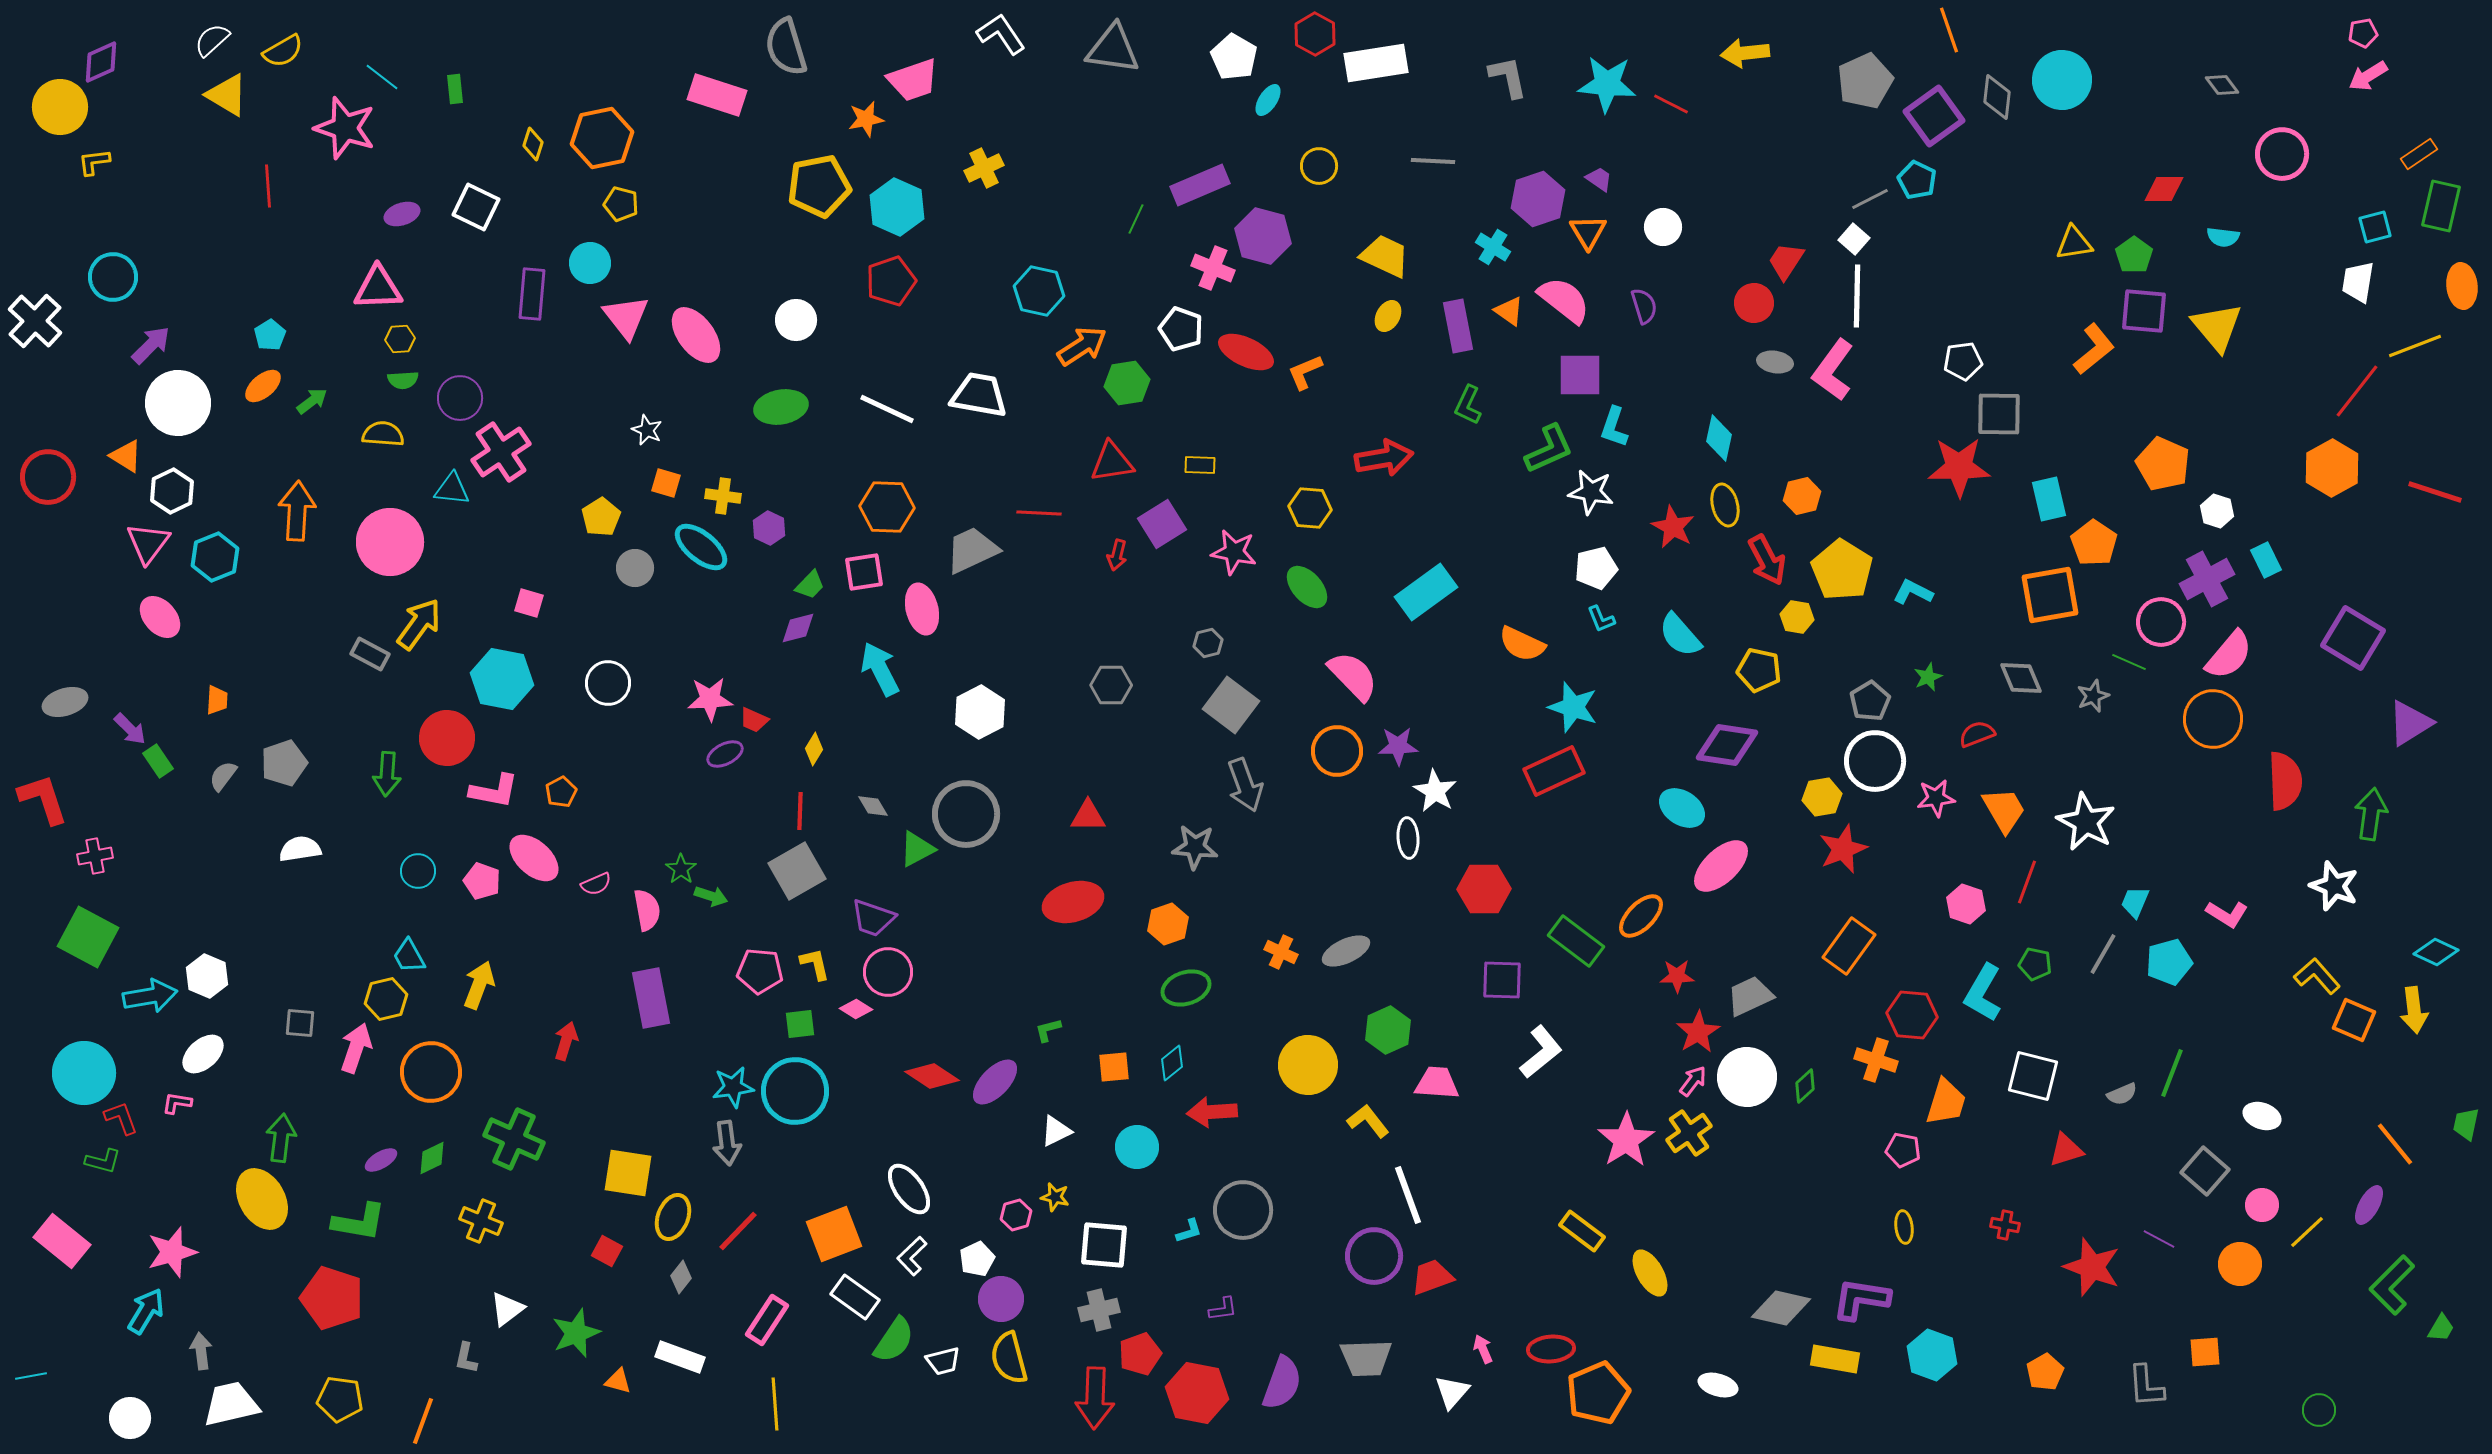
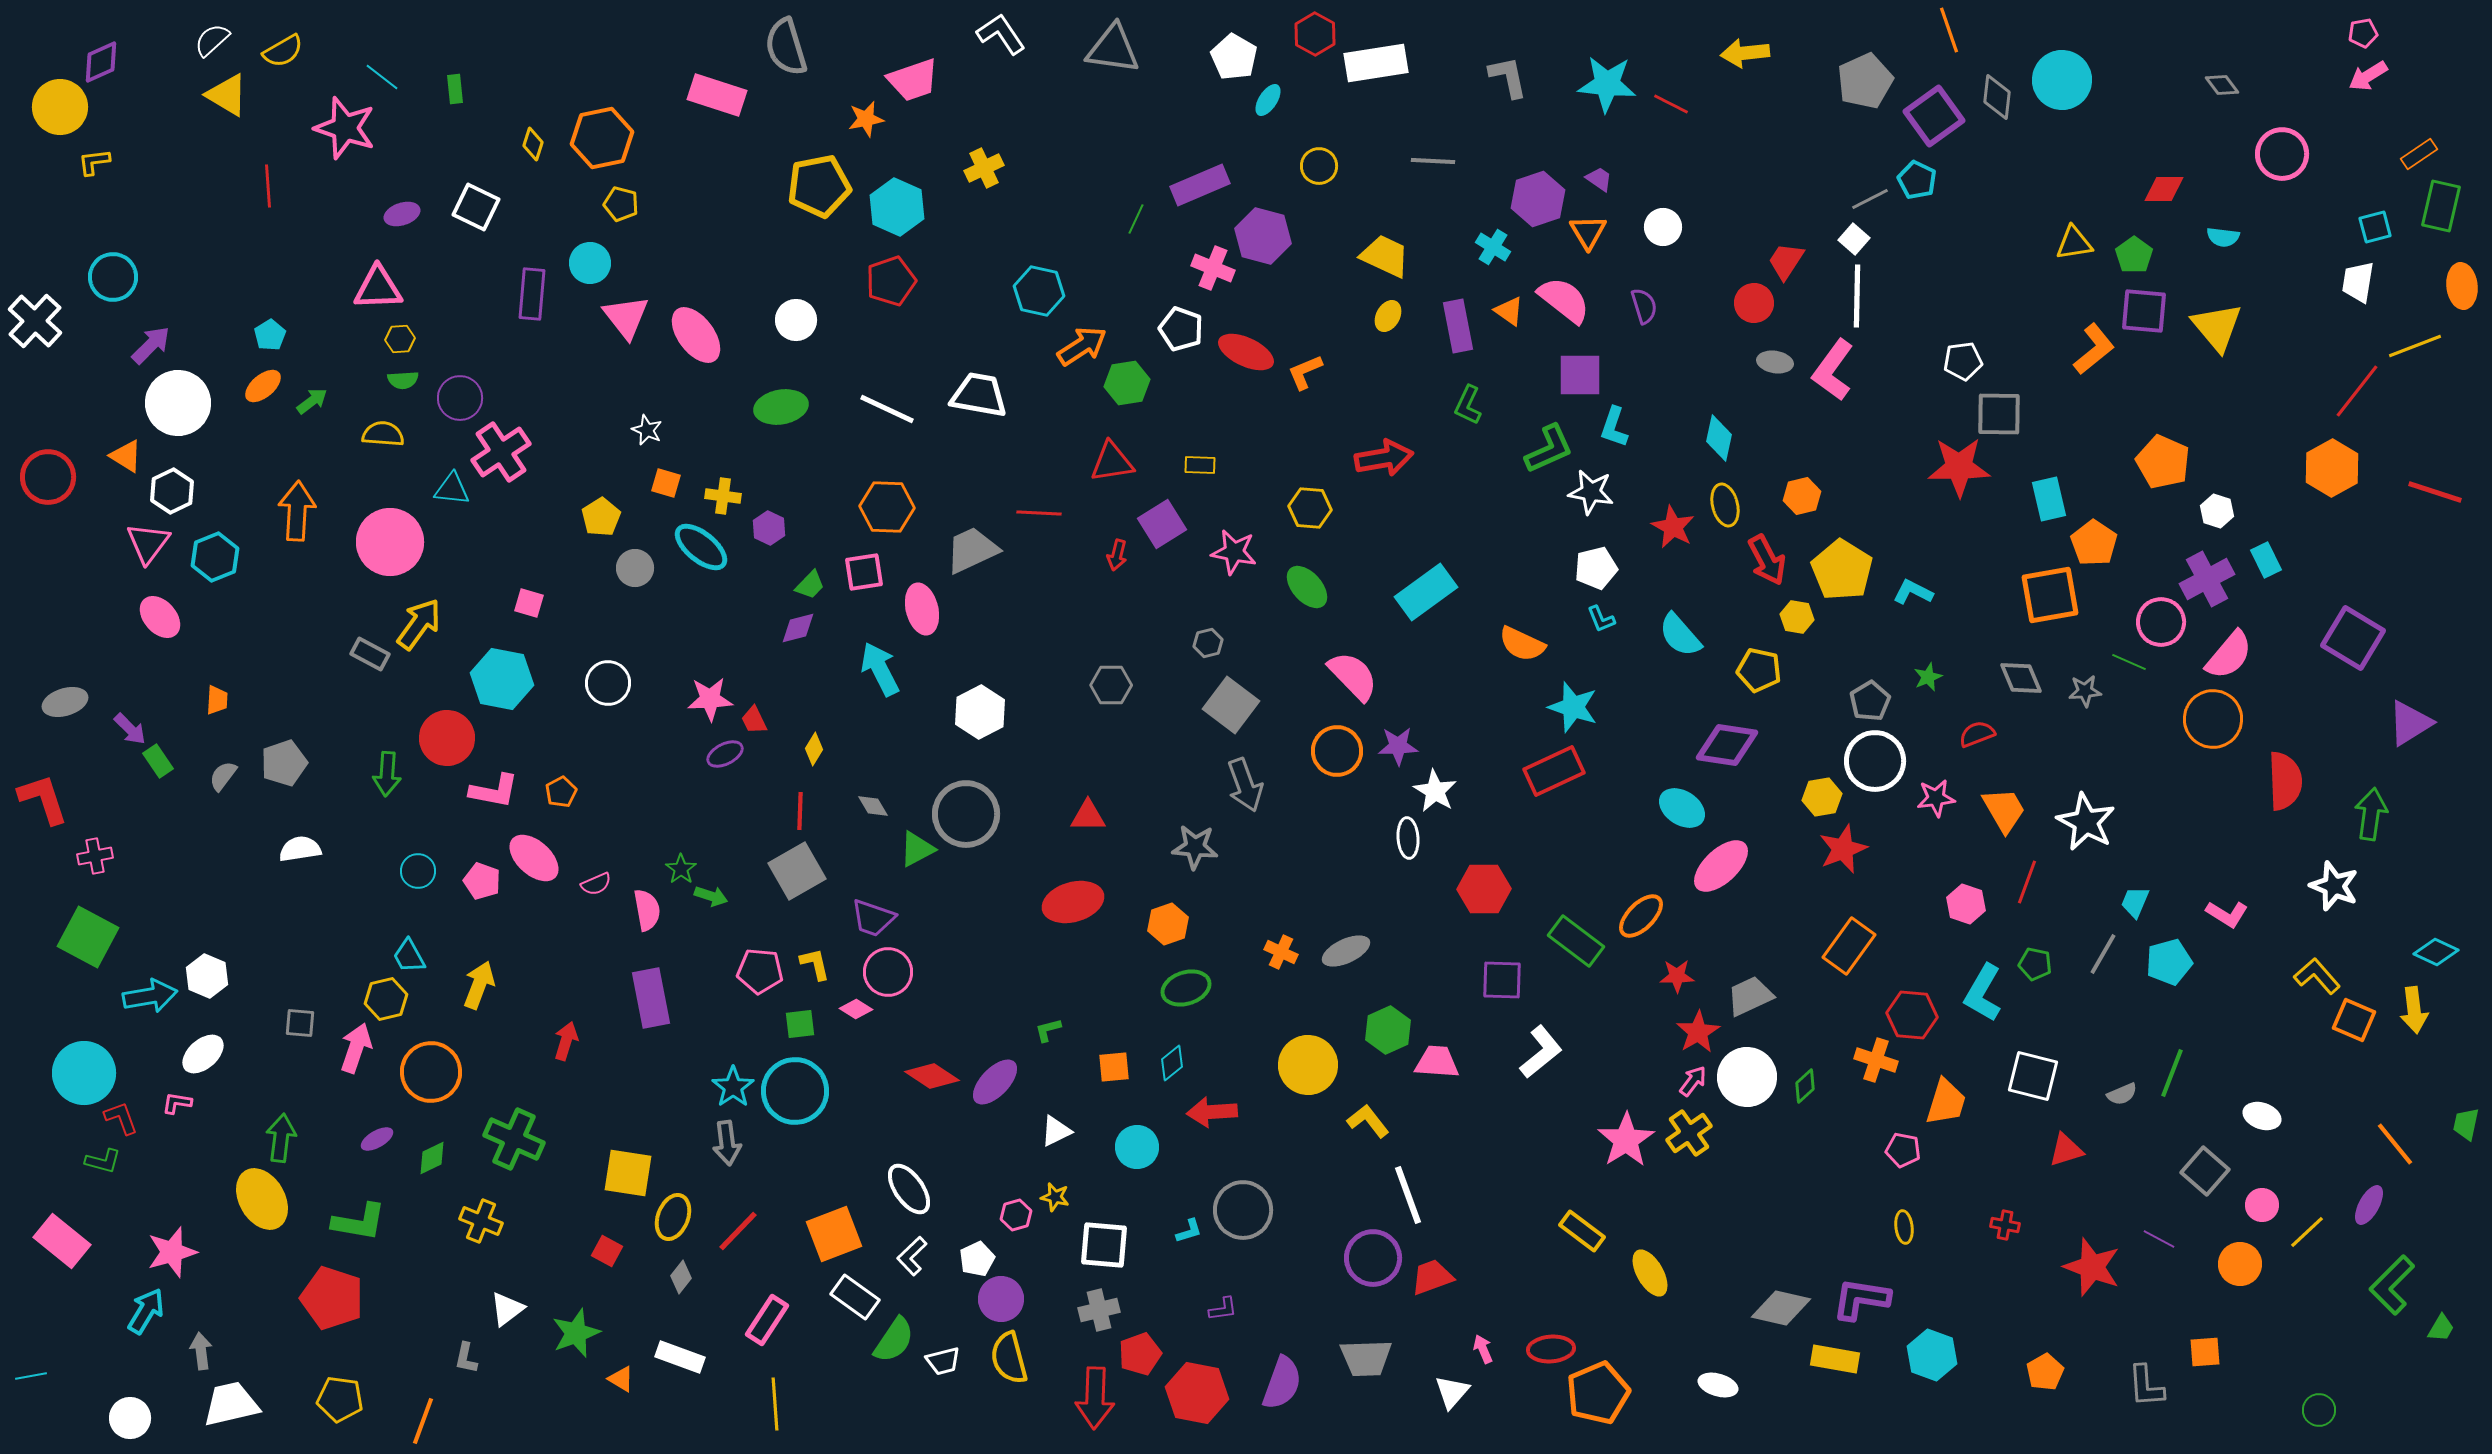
orange pentagon at (2163, 464): moved 2 px up
gray star at (2093, 696): moved 8 px left, 5 px up; rotated 16 degrees clockwise
red trapezoid at (754, 720): rotated 40 degrees clockwise
pink trapezoid at (1437, 1083): moved 21 px up
cyan star at (733, 1087): rotated 27 degrees counterclockwise
purple ellipse at (381, 1160): moved 4 px left, 21 px up
purple circle at (1374, 1256): moved 1 px left, 2 px down
orange triangle at (618, 1381): moved 3 px right, 2 px up; rotated 16 degrees clockwise
